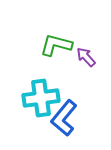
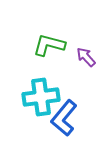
green L-shape: moved 7 px left
cyan cross: moved 1 px up
